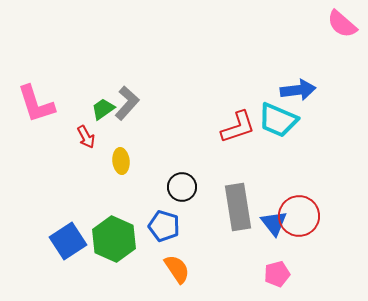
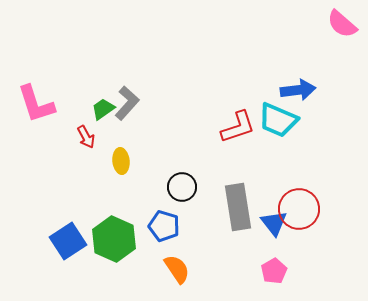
red circle: moved 7 px up
pink pentagon: moved 3 px left, 3 px up; rotated 15 degrees counterclockwise
